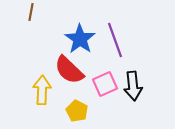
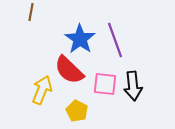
pink square: rotated 30 degrees clockwise
yellow arrow: rotated 20 degrees clockwise
